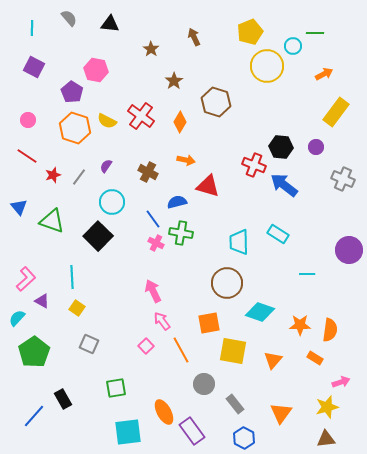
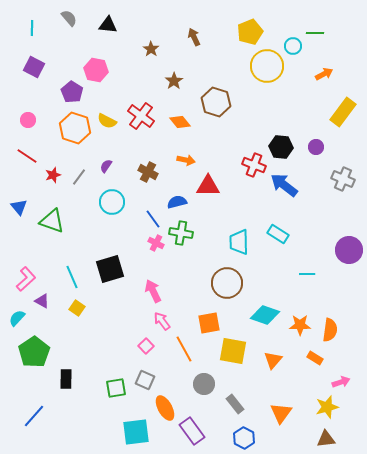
black triangle at (110, 24): moved 2 px left, 1 px down
yellow rectangle at (336, 112): moved 7 px right
orange diamond at (180, 122): rotated 70 degrees counterclockwise
red triangle at (208, 186): rotated 15 degrees counterclockwise
black square at (98, 236): moved 12 px right, 33 px down; rotated 28 degrees clockwise
cyan line at (72, 277): rotated 20 degrees counterclockwise
cyan diamond at (260, 312): moved 5 px right, 3 px down
gray square at (89, 344): moved 56 px right, 36 px down
orange line at (181, 350): moved 3 px right, 1 px up
black rectangle at (63, 399): moved 3 px right, 20 px up; rotated 30 degrees clockwise
orange ellipse at (164, 412): moved 1 px right, 4 px up
cyan square at (128, 432): moved 8 px right
